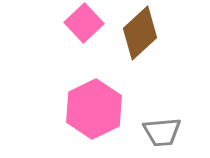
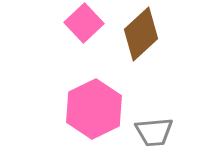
brown diamond: moved 1 px right, 1 px down
gray trapezoid: moved 8 px left
